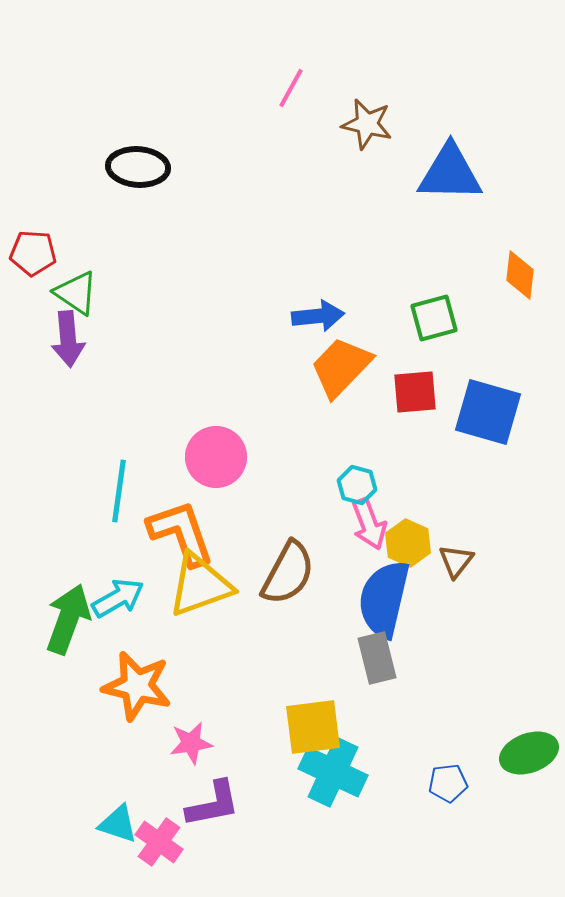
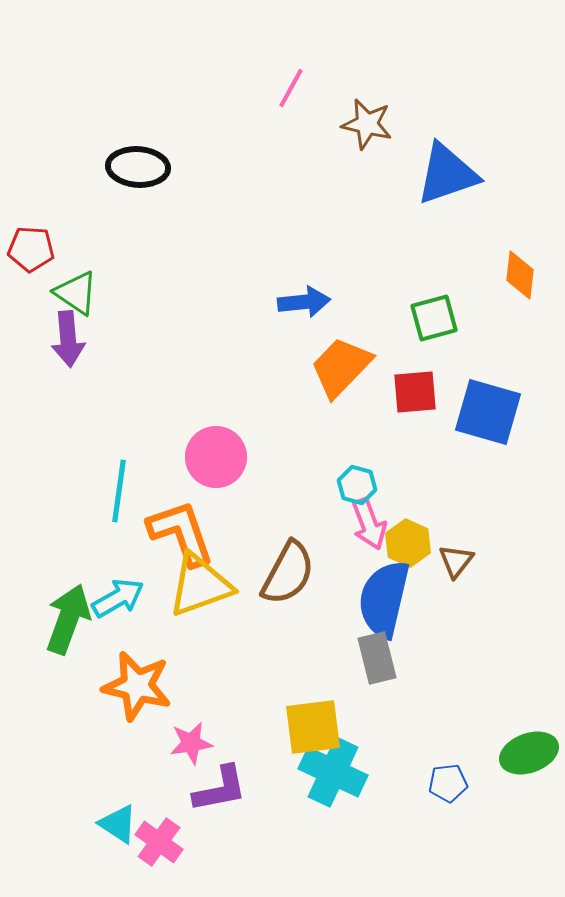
blue triangle: moved 3 px left, 1 px down; rotated 20 degrees counterclockwise
red pentagon: moved 2 px left, 4 px up
blue arrow: moved 14 px left, 14 px up
purple L-shape: moved 7 px right, 15 px up
cyan triangle: rotated 15 degrees clockwise
